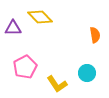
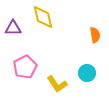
yellow diamond: moved 3 px right; rotated 30 degrees clockwise
